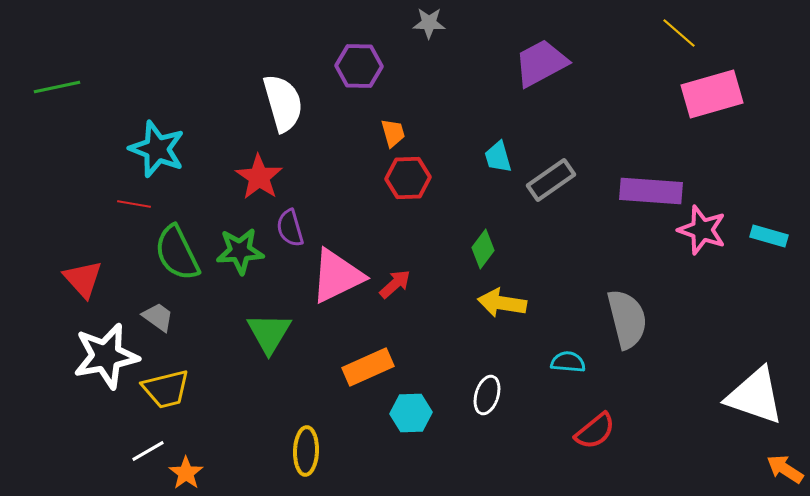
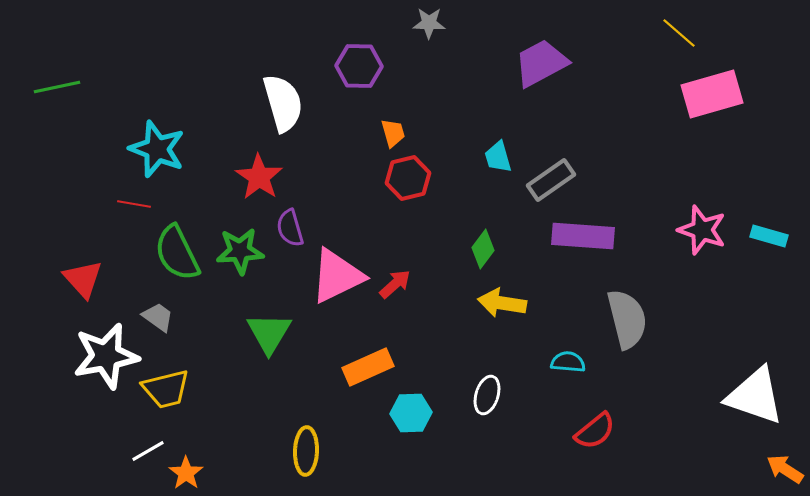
red hexagon: rotated 12 degrees counterclockwise
purple rectangle: moved 68 px left, 45 px down
